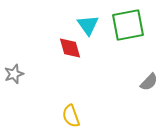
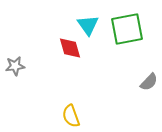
green square: moved 1 px left, 4 px down
gray star: moved 1 px right, 8 px up; rotated 12 degrees clockwise
